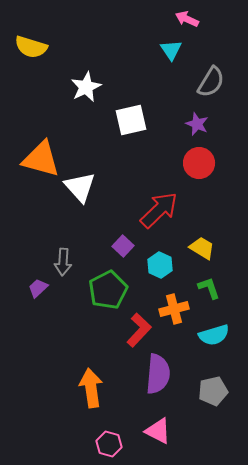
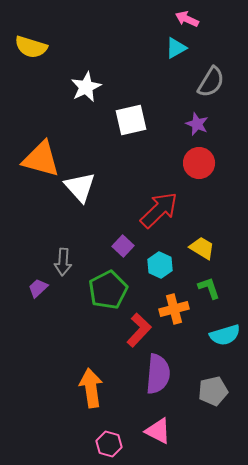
cyan triangle: moved 5 px right, 2 px up; rotated 35 degrees clockwise
cyan semicircle: moved 11 px right
